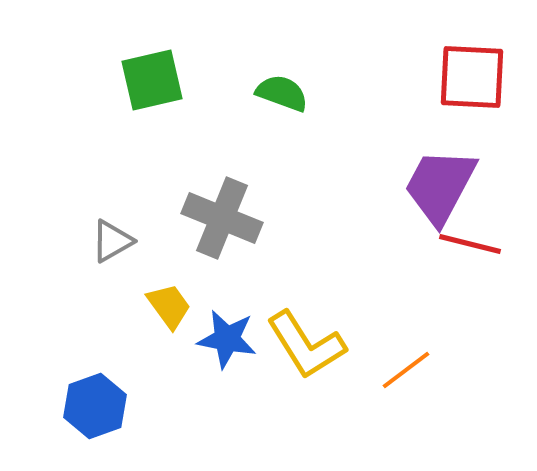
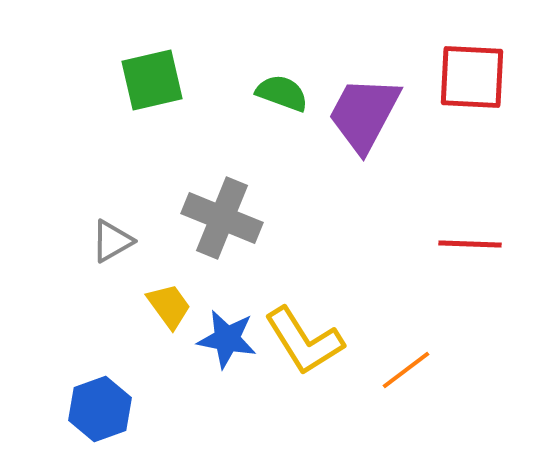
purple trapezoid: moved 76 px left, 72 px up
red line: rotated 12 degrees counterclockwise
yellow L-shape: moved 2 px left, 4 px up
blue hexagon: moved 5 px right, 3 px down
